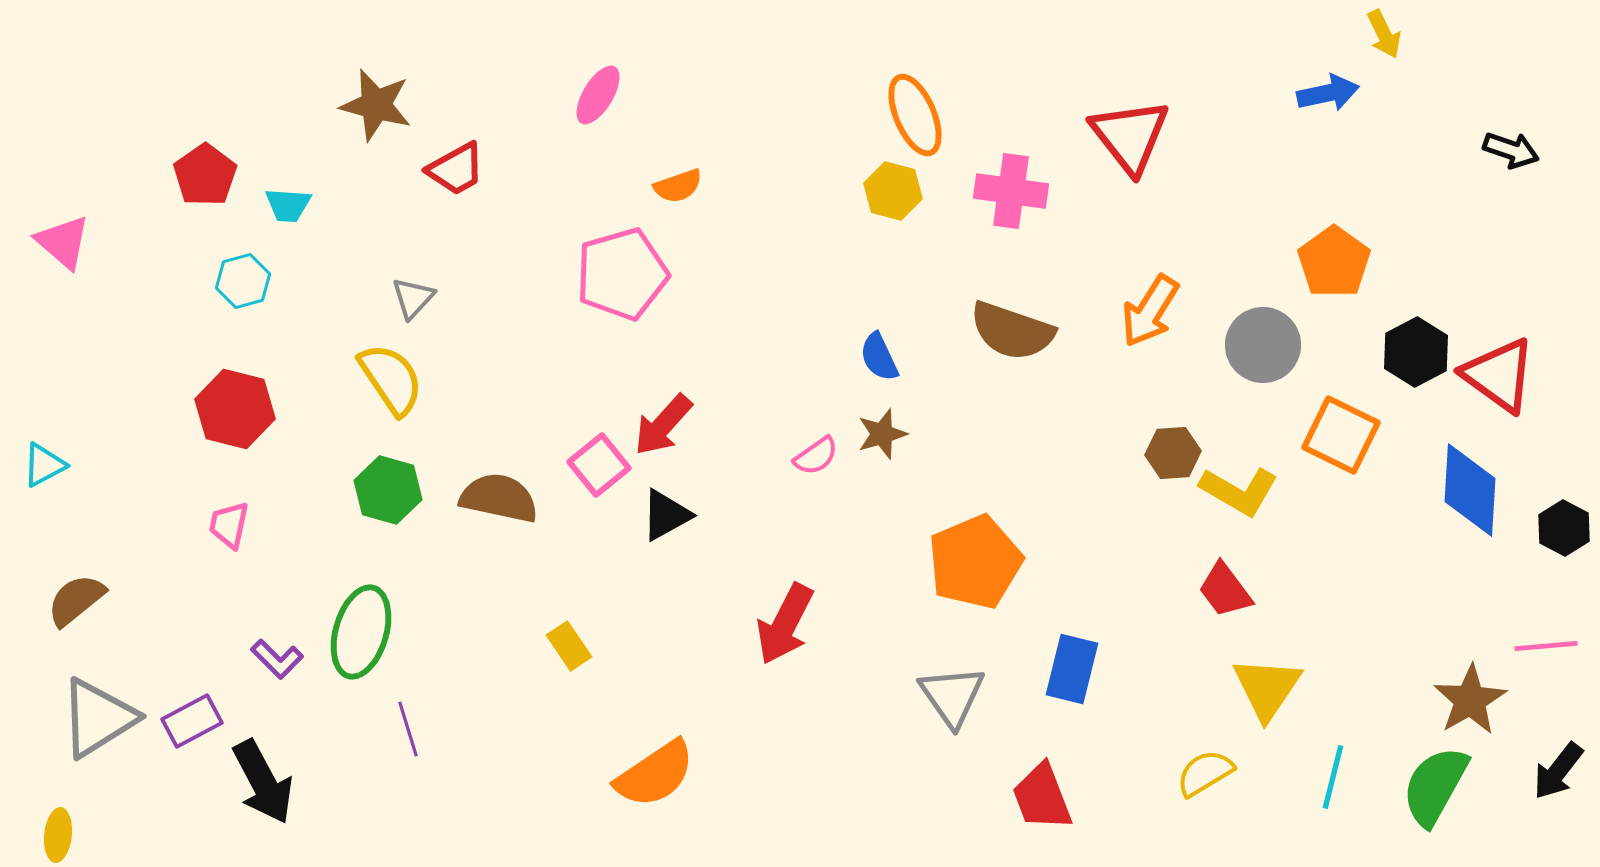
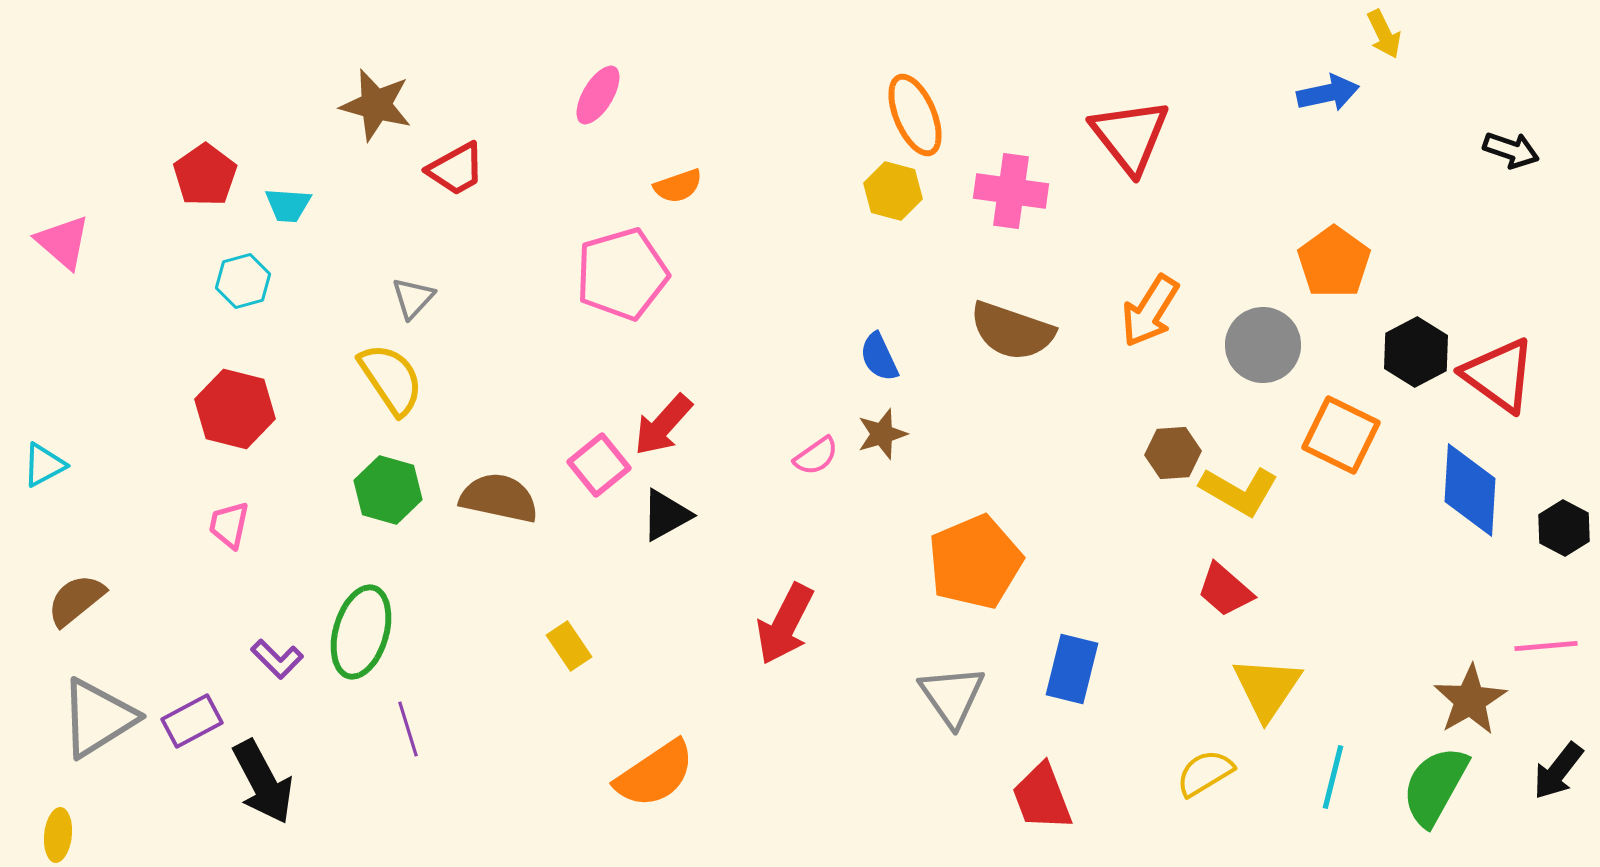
red trapezoid at (1225, 590): rotated 12 degrees counterclockwise
